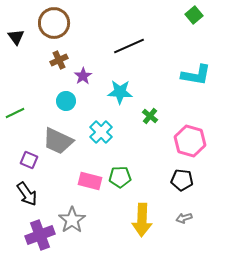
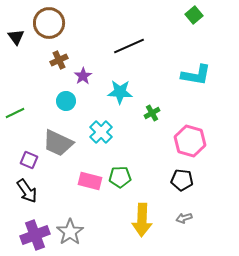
brown circle: moved 5 px left
green cross: moved 2 px right, 3 px up; rotated 21 degrees clockwise
gray trapezoid: moved 2 px down
black arrow: moved 3 px up
gray star: moved 2 px left, 12 px down
purple cross: moved 5 px left
